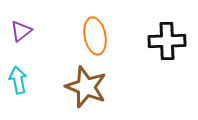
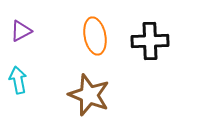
purple triangle: rotated 10 degrees clockwise
black cross: moved 17 px left
brown star: moved 3 px right, 8 px down
